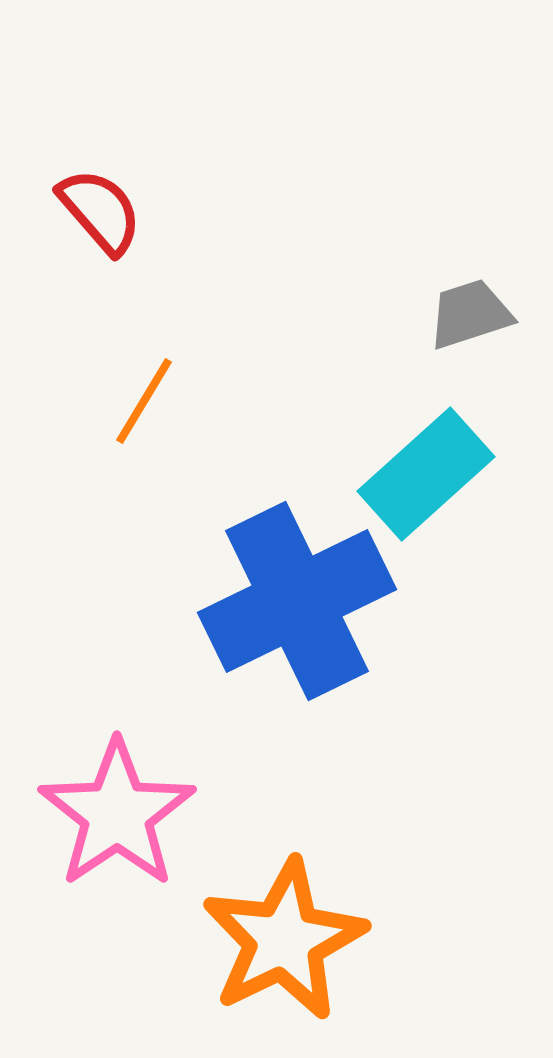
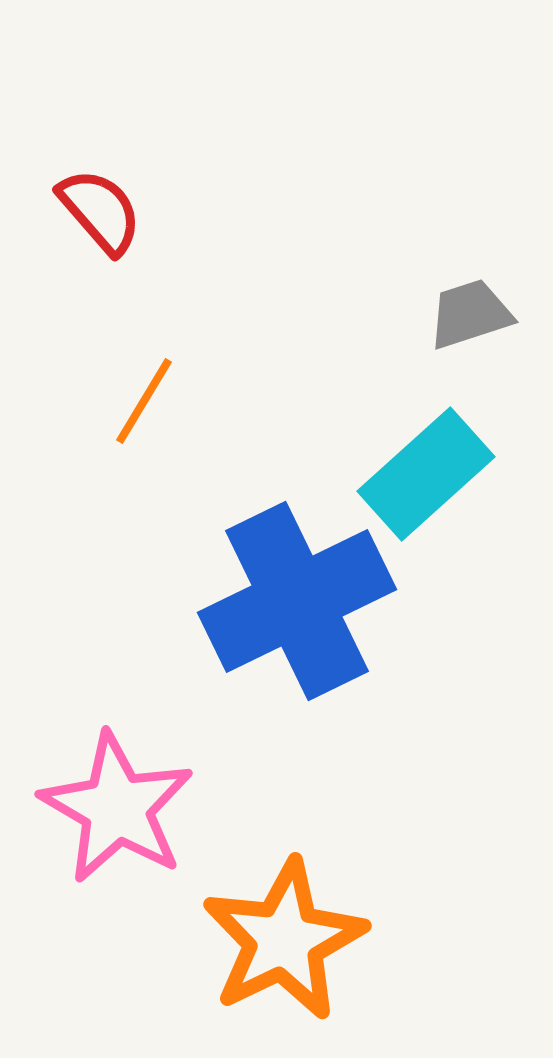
pink star: moved 6 px up; rotated 8 degrees counterclockwise
